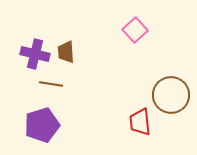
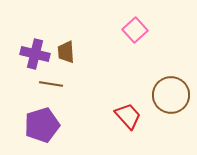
red trapezoid: moved 12 px left, 6 px up; rotated 144 degrees clockwise
